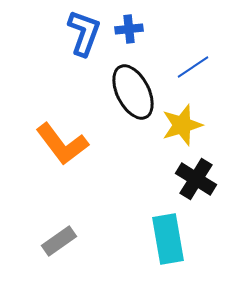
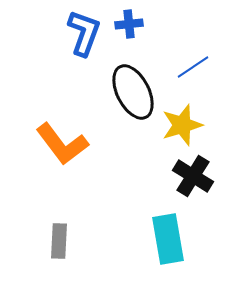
blue cross: moved 5 px up
black cross: moved 3 px left, 3 px up
gray rectangle: rotated 52 degrees counterclockwise
